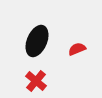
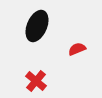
black ellipse: moved 15 px up
